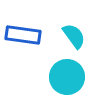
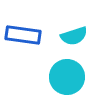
cyan semicircle: rotated 108 degrees clockwise
